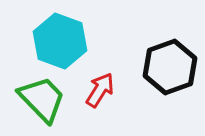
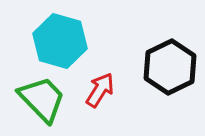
cyan hexagon: rotated 4 degrees counterclockwise
black hexagon: rotated 6 degrees counterclockwise
